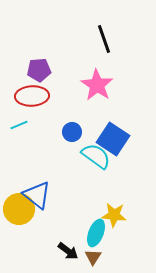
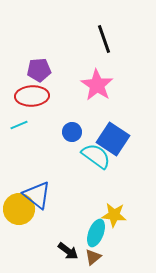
brown triangle: rotated 18 degrees clockwise
